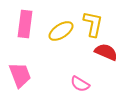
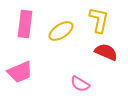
yellow L-shape: moved 6 px right, 4 px up
pink trapezoid: moved 3 px up; rotated 88 degrees clockwise
